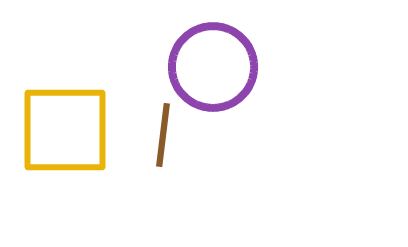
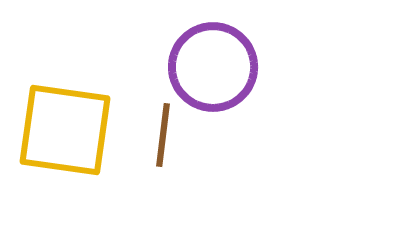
yellow square: rotated 8 degrees clockwise
